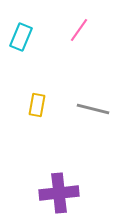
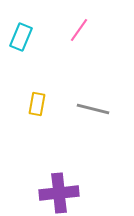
yellow rectangle: moved 1 px up
